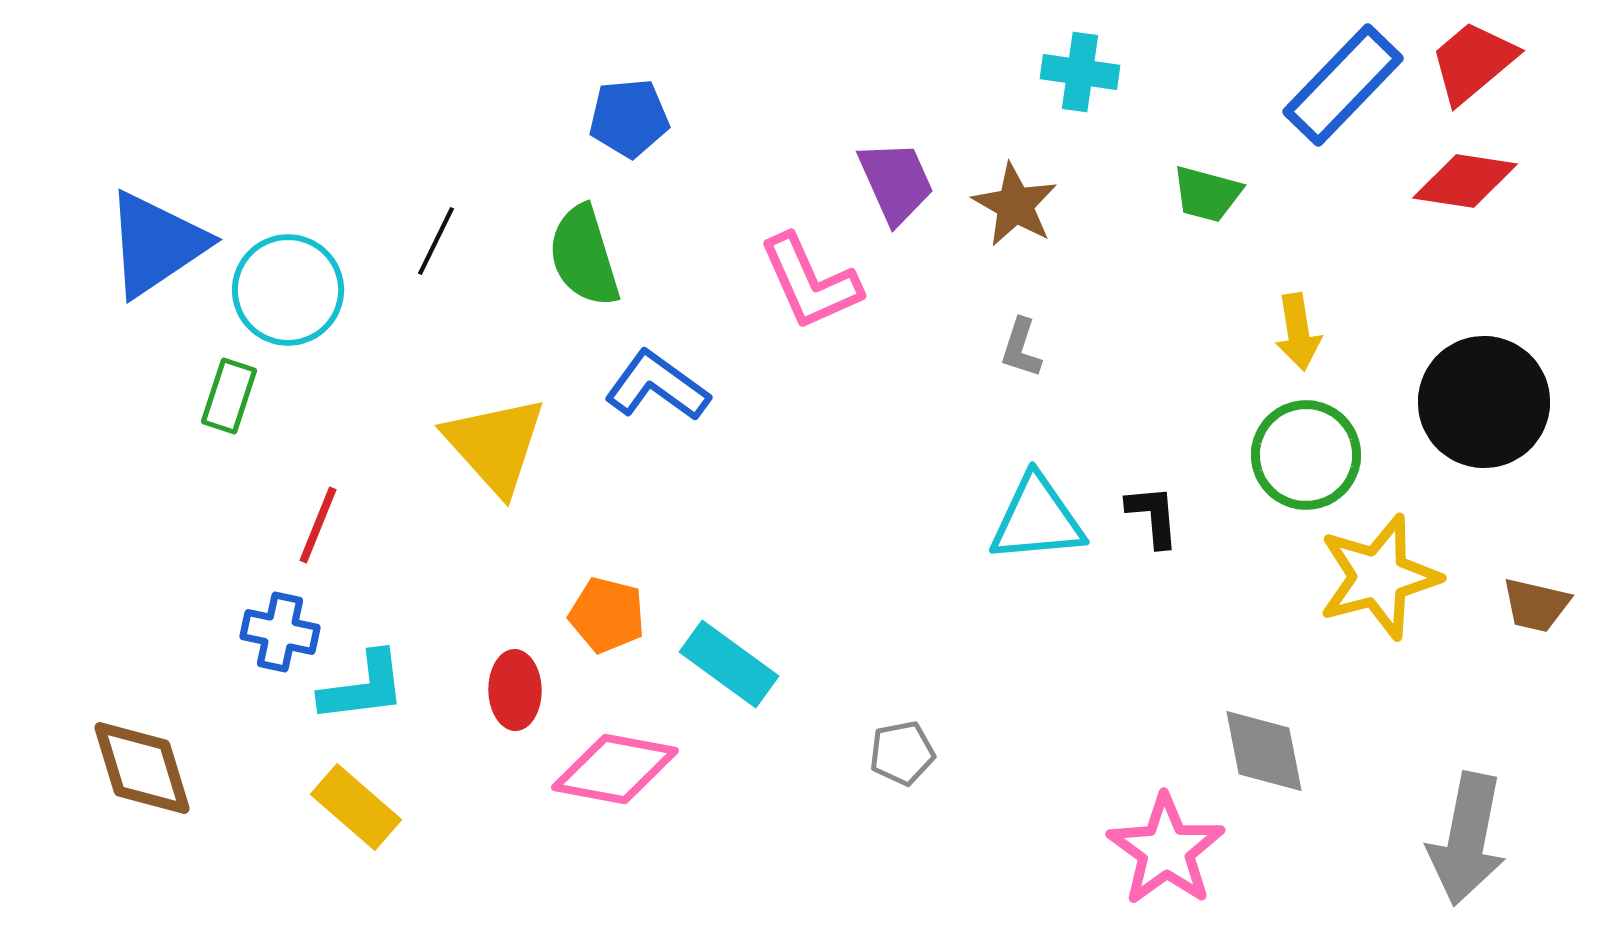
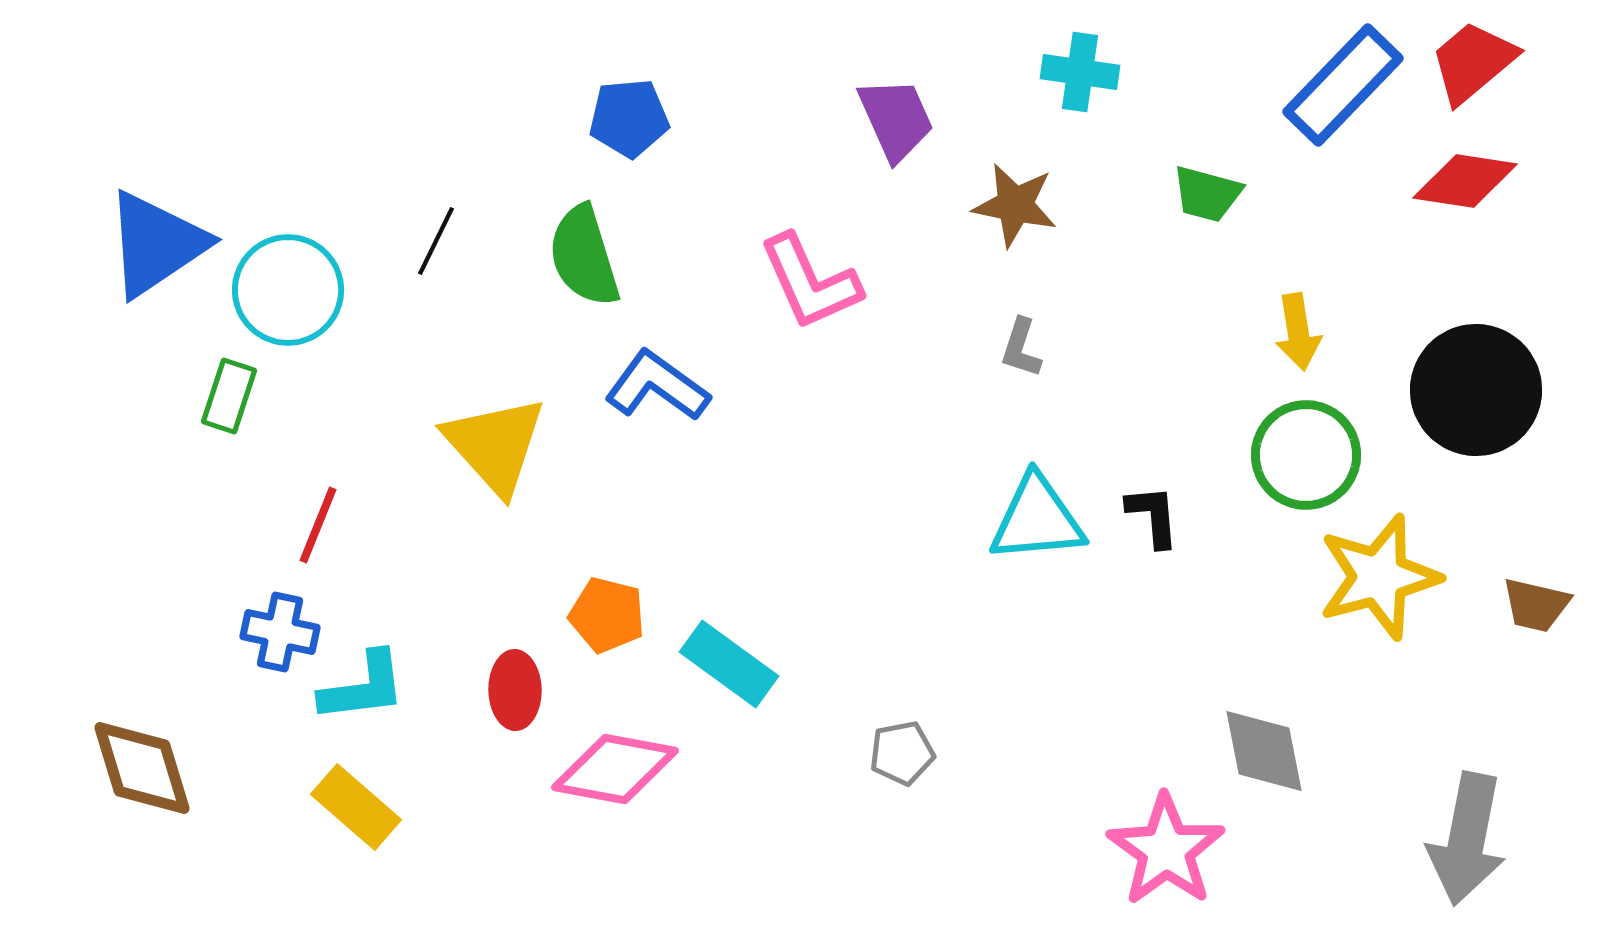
purple trapezoid: moved 63 px up
brown star: rotated 18 degrees counterclockwise
black circle: moved 8 px left, 12 px up
